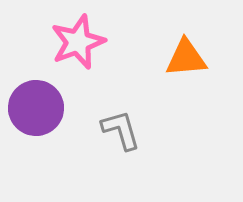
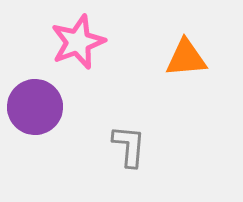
purple circle: moved 1 px left, 1 px up
gray L-shape: moved 8 px right, 16 px down; rotated 21 degrees clockwise
